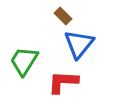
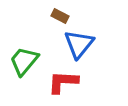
brown rectangle: moved 3 px left; rotated 18 degrees counterclockwise
green trapezoid: rotated 8 degrees clockwise
